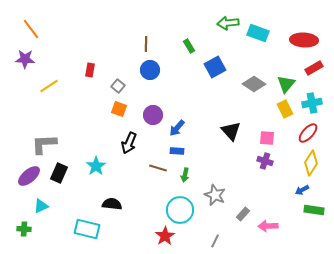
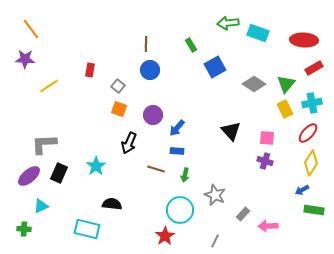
green rectangle at (189, 46): moved 2 px right, 1 px up
brown line at (158, 168): moved 2 px left, 1 px down
